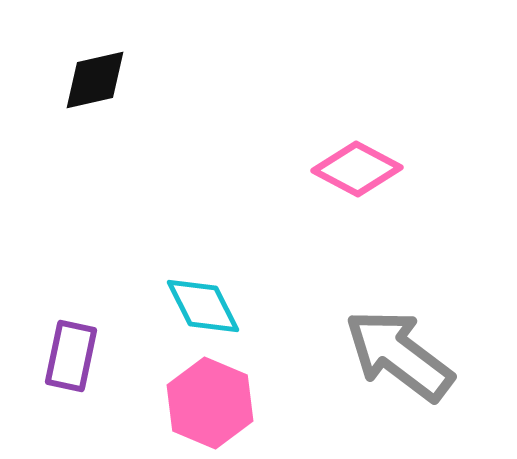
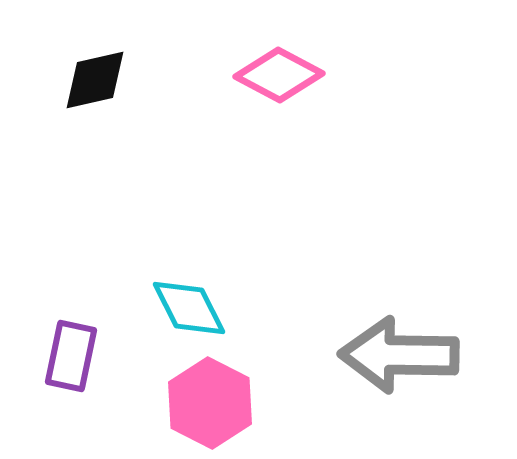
pink diamond: moved 78 px left, 94 px up
cyan diamond: moved 14 px left, 2 px down
gray arrow: rotated 36 degrees counterclockwise
pink hexagon: rotated 4 degrees clockwise
